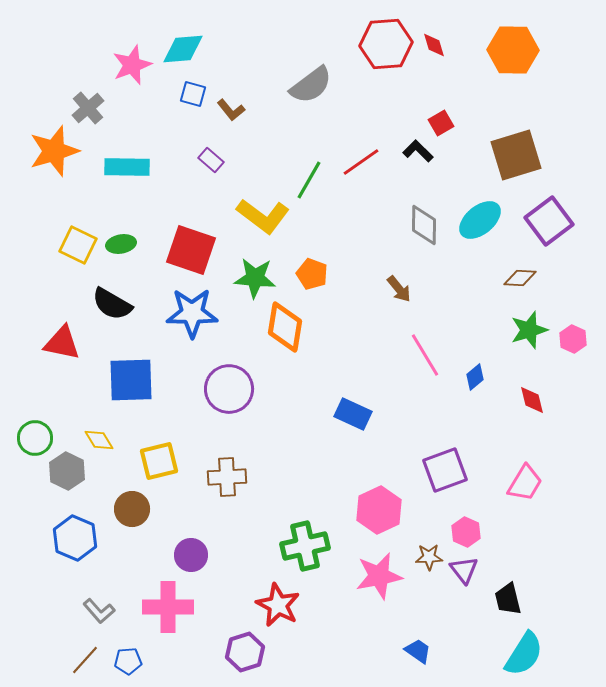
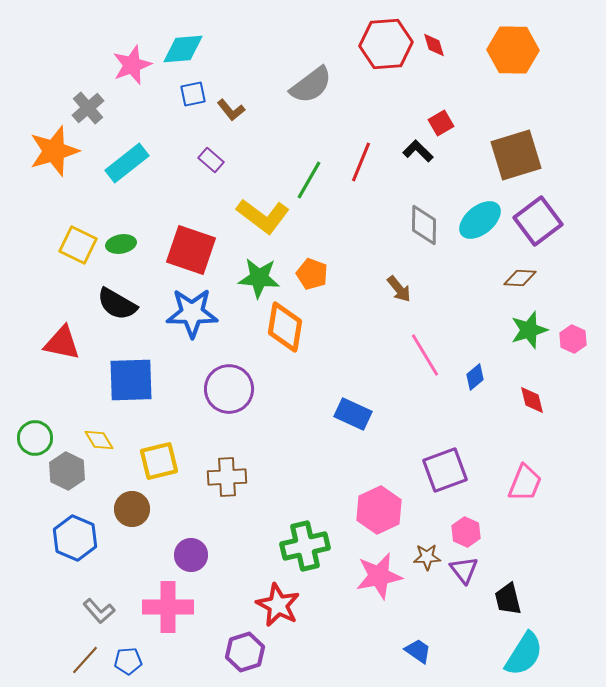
blue square at (193, 94): rotated 28 degrees counterclockwise
red line at (361, 162): rotated 33 degrees counterclockwise
cyan rectangle at (127, 167): moved 4 px up; rotated 39 degrees counterclockwise
purple square at (549, 221): moved 11 px left
green star at (255, 278): moved 4 px right
black semicircle at (112, 304): moved 5 px right
pink trapezoid at (525, 483): rotated 9 degrees counterclockwise
brown star at (429, 557): moved 2 px left
